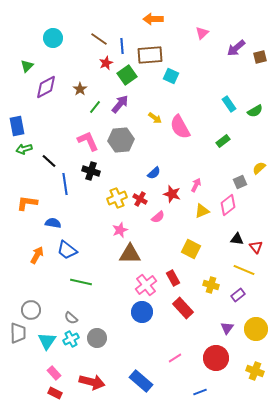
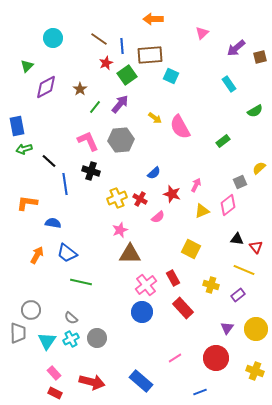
cyan rectangle at (229, 104): moved 20 px up
blue trapezoid at (67, 250): moved 3 px down
